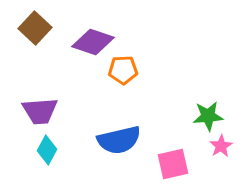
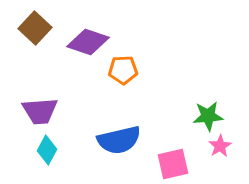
purple diamond: moved 5 px left
pink star: moved 1 px left
